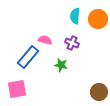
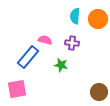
purple cross: rotated 16 degrees counterclockwise
